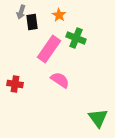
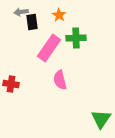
gray arrow: rotated 64 degrees clockwise
green cross: rotated 24 degrees counterclockwise
pink rectangle: moved 1 px up
pink semicircle: rotated 138 degrees counterclockwise
red cross: moved 4 px left
green triangle: moved 3 px right, 1 px down; rotated 10 degrees clockwise
